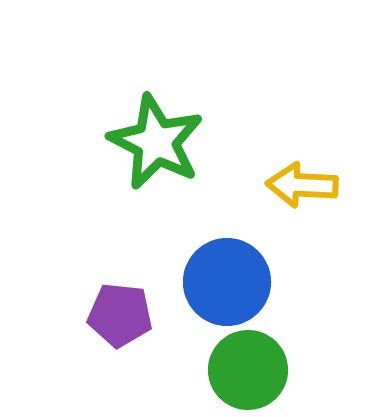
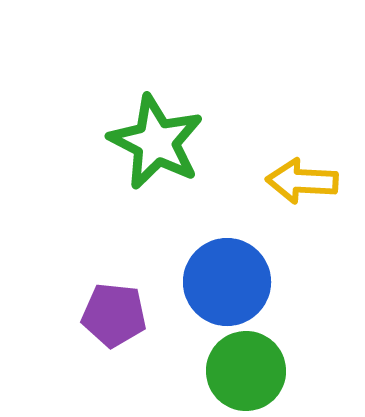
yellow arrow: moved 4 px up
purple pentagon: moved 6 px left
green circle: moved 2 px left, 1 px down
